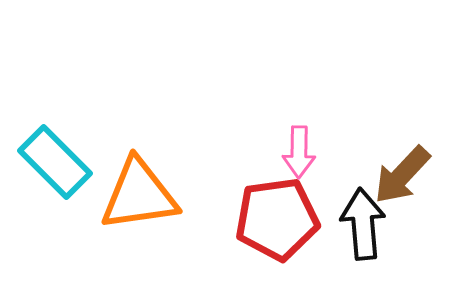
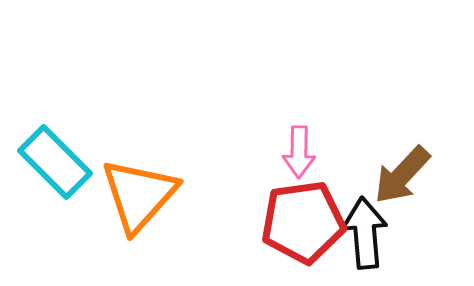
orange triangle: rotated 40 degrees counterclockwise
red pentagon: moved 26 px right, 3 px down
black arrow: moved 2 px right, 9 px down
